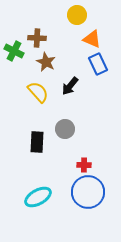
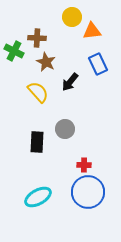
yellow circle: moved 5 px left, 2 px down
orange triangle: moved 8 px up; rotated 30 degrees counterclockwise
black arrow: moved 4 px up
